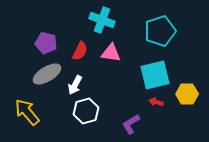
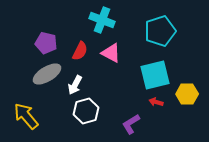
pink triangle: rotated 20 degrees clockwise
yellow arrow: moved 1 px left, 4 px down
